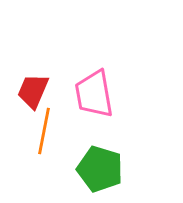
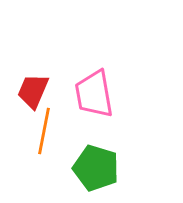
green pentagon: moved 4 px left, 1 px up
